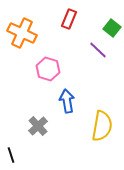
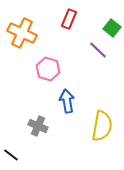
gray cross: rotated 24 degrees counterclockwise
black line: rotated 35 degrees counterclockwise
